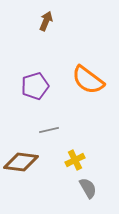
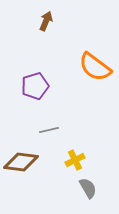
orange semicircle: moved 7 px right, 13 px up
